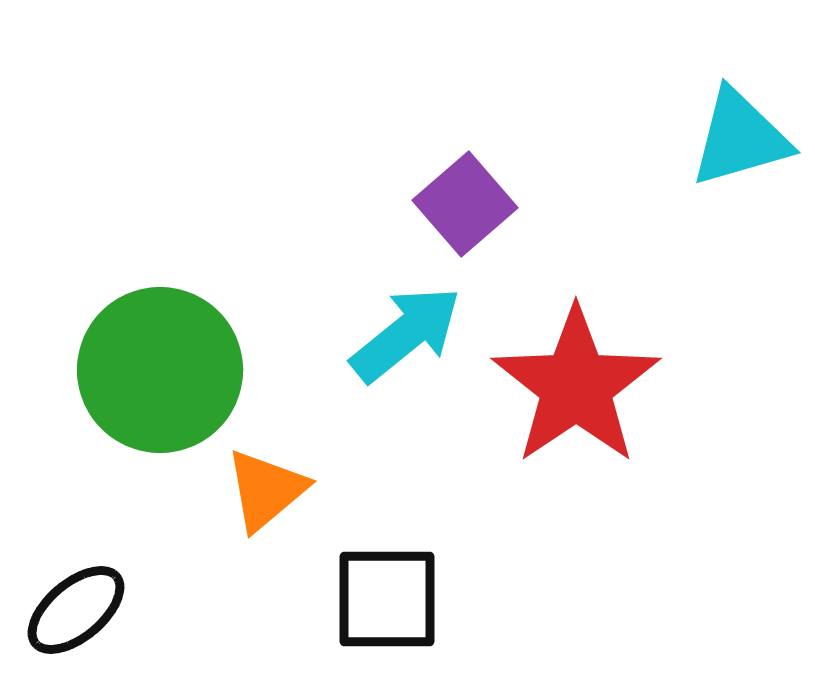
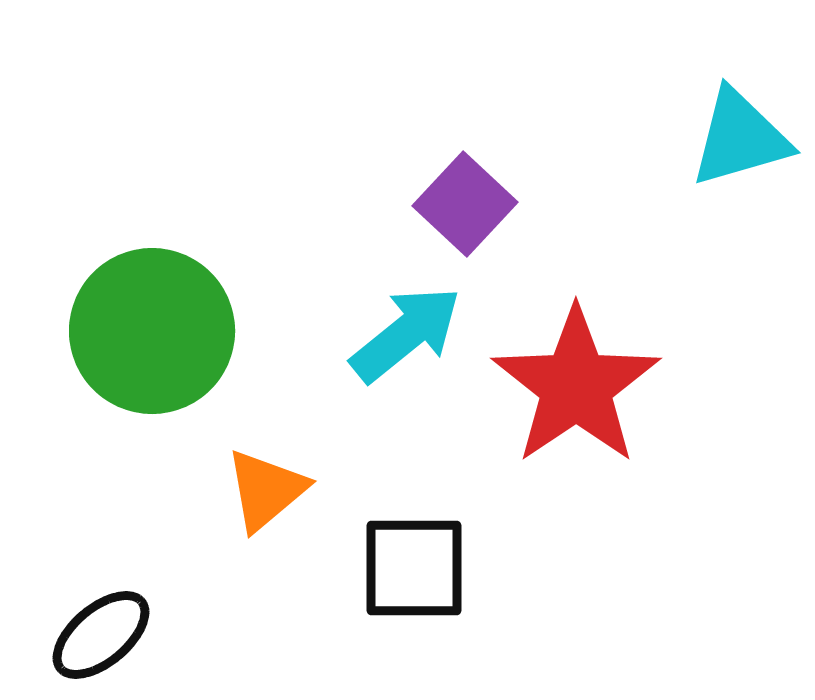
purple square: rotated 6 degrees counterclockwise
green circle: moved 8 px left, 39 px up
black square: moved 27 px right, 31 px up
black ellipse: moved 25 px right, 25 px down
